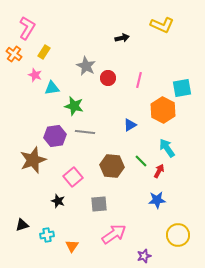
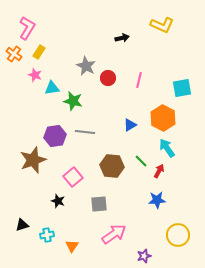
yellow rectangle: moved 5 px left
green star: moved 1 px left, 5 px up
orange hexagon: moved 8 px down
